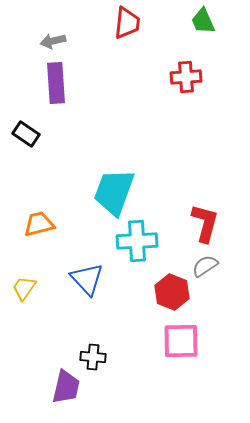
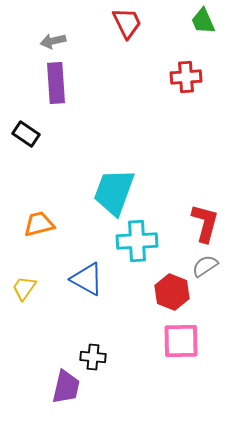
red trapezoid: rotated 32 degrees counterclockwise
blue triangle: rotated 18 degrees counterclockwise
